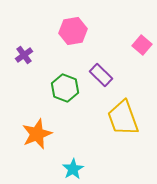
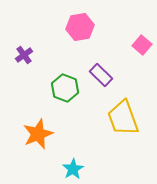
pink hexagon: moved 7 px right, 4 px up
orange star: moved 1 px right
